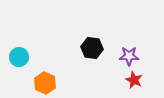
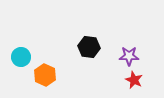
black hexagon: moved 3 px left, 1 px up
cyan circle: moved 2 px right
orange hexagon: moved 8 px up
